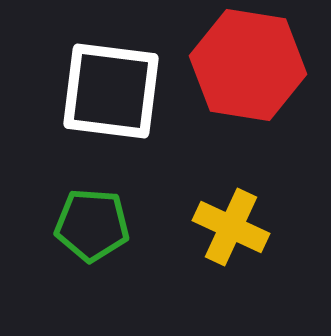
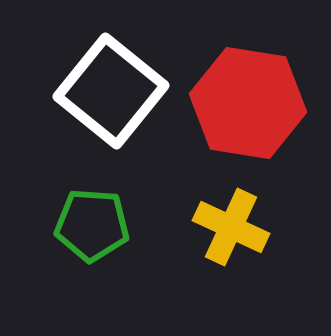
red hexagon: moved 38 px down
white square: rotated 32 degrees clockwise
